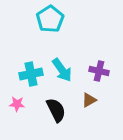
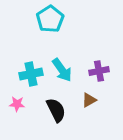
purple cross: rotated 24 degrees counterclockwise
